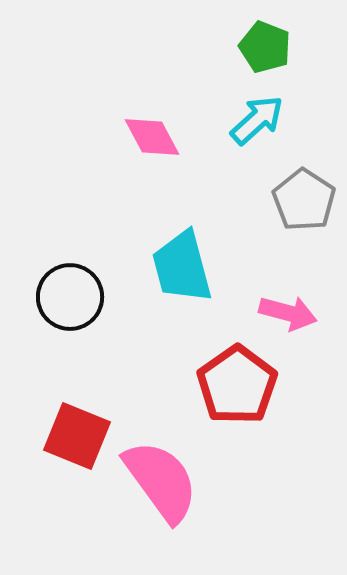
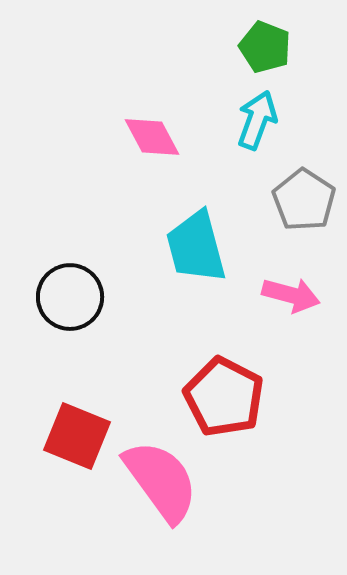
cyan arrow: rotated 28 degrees counterclockwise
cyan trapezoid: moved 14 px right, 20 px up
pink arrow: moved 3 px right, 18 px up
red pentagon: moved 13 px left, 12 px down; rotated 10 degrees counterclockwise
